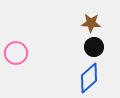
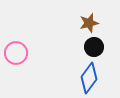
brown star: moved 2 px left; rotated 18 degrees counterclockwise
blue diamond: rotated 12 degrees counterclockwise
